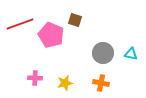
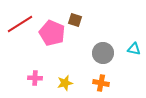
red line: rotated 12 degrees counterclockwise
pink pentagon: moved 1 px right, 2 px up
cyan triangle: moved 3 px right, 5 px up
